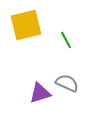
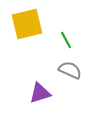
yellow square: moved 1 px right, 1 px up
gray semicircle: moved 3 px right, 13 px up
